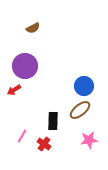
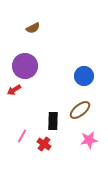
blue circle: moved 10 px up
